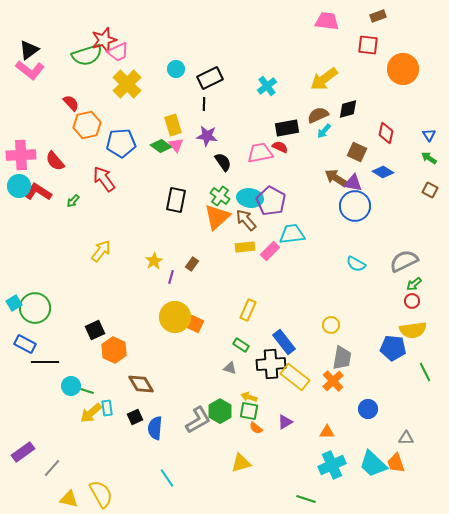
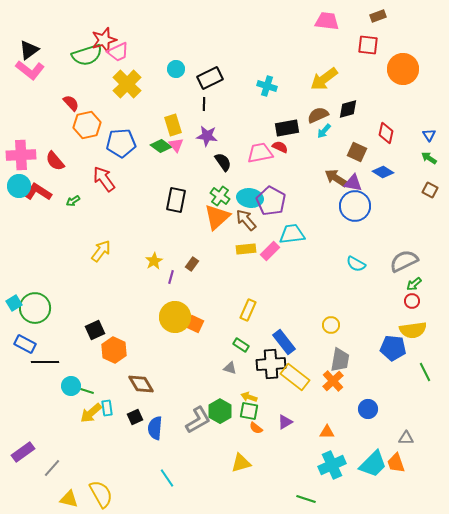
cyan cross at (267, 86): rotated 36 degrees counterclockwise
green arrow at (73, 201): rotated 16 degrees clockwise
yellow rectangle at (245, 247): moved 1 px right, 2 px down
gray trapezoid at (342, 358): moved 2 px left, 2 px down
cyan trapezoid at (373, 464): rotated 88 degrees counterclockwise
